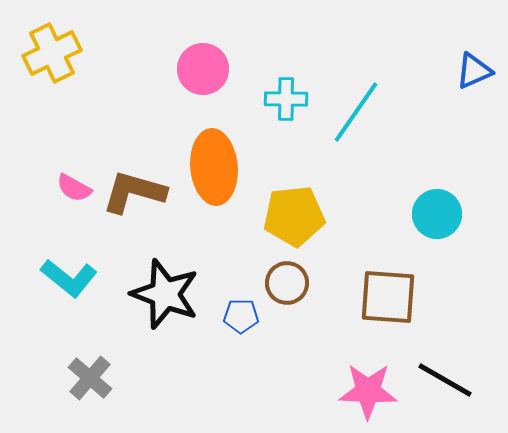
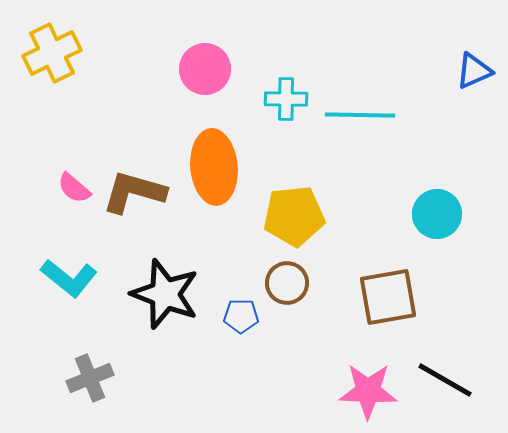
pink circle: moved 2 px right
cyan line: moved 4 px right, 3 px down; rotated 56 degrees clockwise
pink semicircle: rotated 12 degrees clockwise
brown square: rotated 14 degrees counterclockwise
gray cross: rotated 27 degrees clockwise
